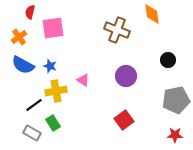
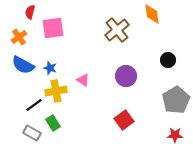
brown cross: rotated 30 degrees clockwise
blue star: moved 2 px down
gray pentagon: rotated 20 degrees counterclockwise
